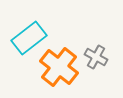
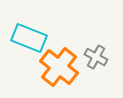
cyan rectangle: rotated 60 degrees clockwise
